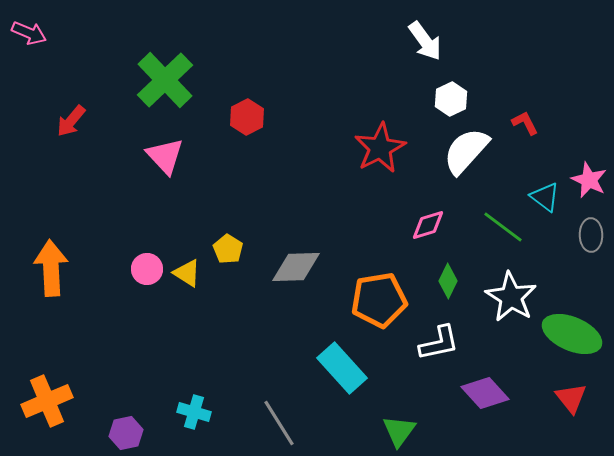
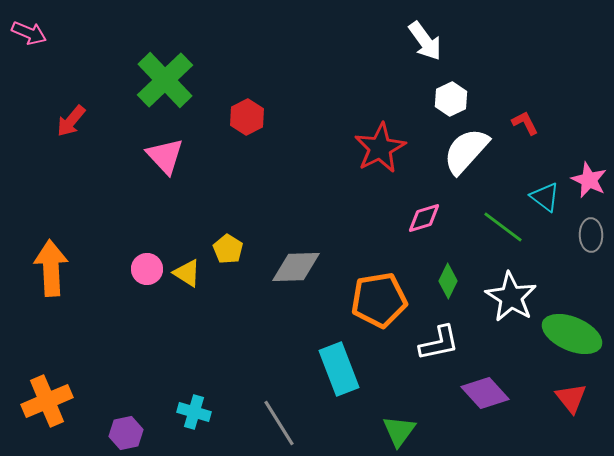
pink diamond: moved 4 px left, 7 px up
cyan rectangle: moved 3 px left, 1 px down; rotated 21 degrees clockwise
